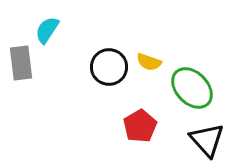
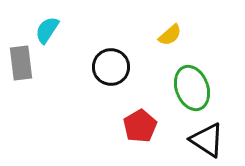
yellow semicircle: moved 21 px right, 27 px up; rotated 60 degrees counterclockwise
black circle: moved 2 px right
green ellipse: rotated 24 degrees clockwise
black triangle: rotated 15 degrees counterclockwise
